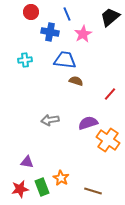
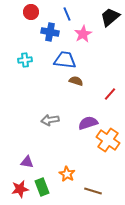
orange star: moved 6 px right, 4 px up
